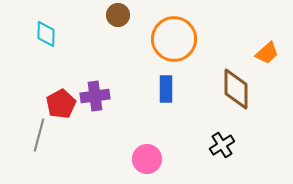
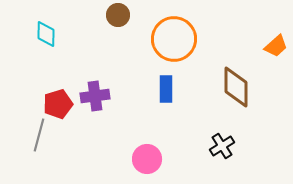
orange trapezoid: moved 9 px right, 7 px up
brown diamond: moved 2 px up
red pentagon: moved 3 px left; rotated 12 degrees clockwise
black cross: moved 1 px down
